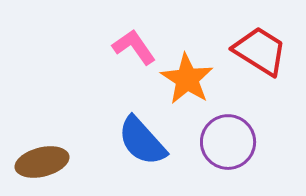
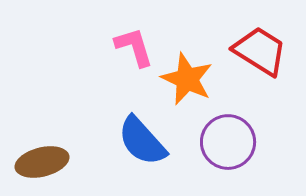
pink L-shape: rotated 18 degrees clockwise
orange star: rotated 8 degrees counterclockwise
